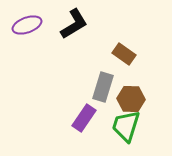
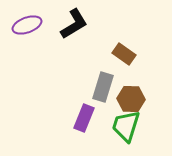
purple rectangle: rotated 12 degrees counterclockwise
